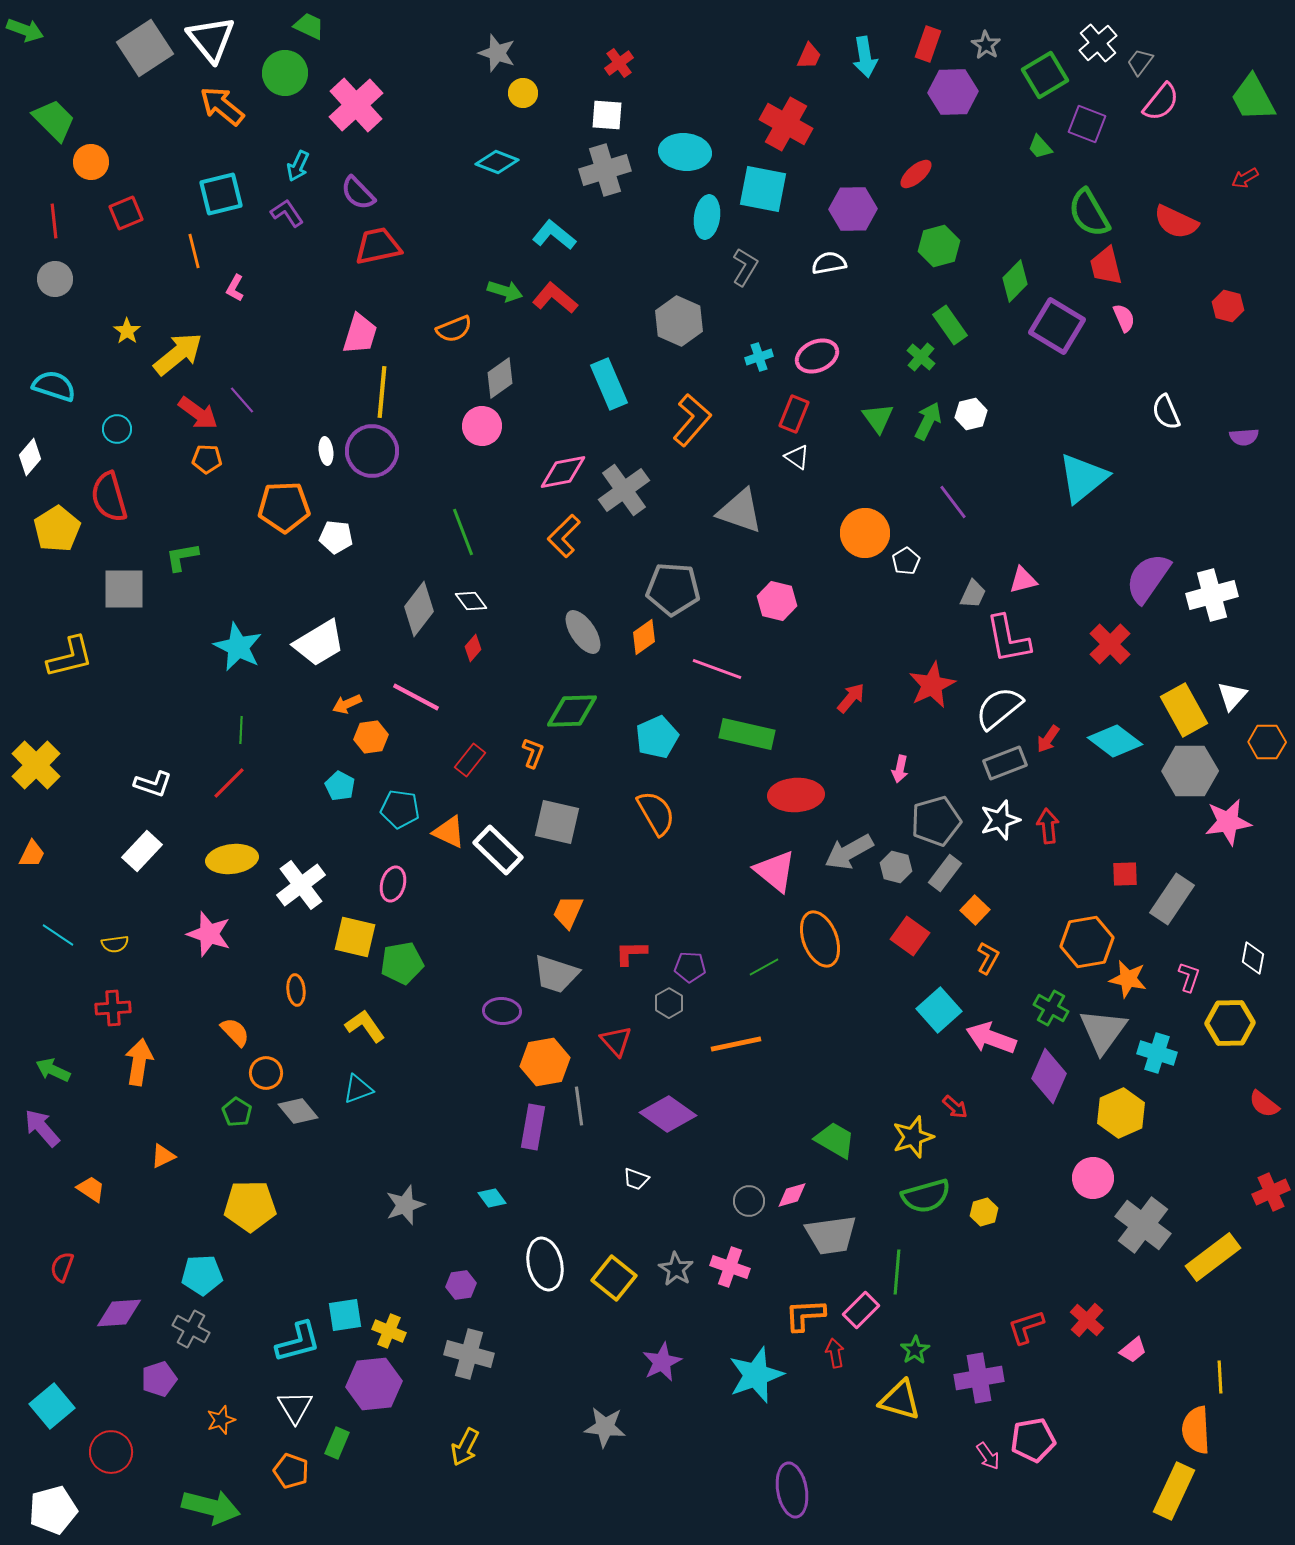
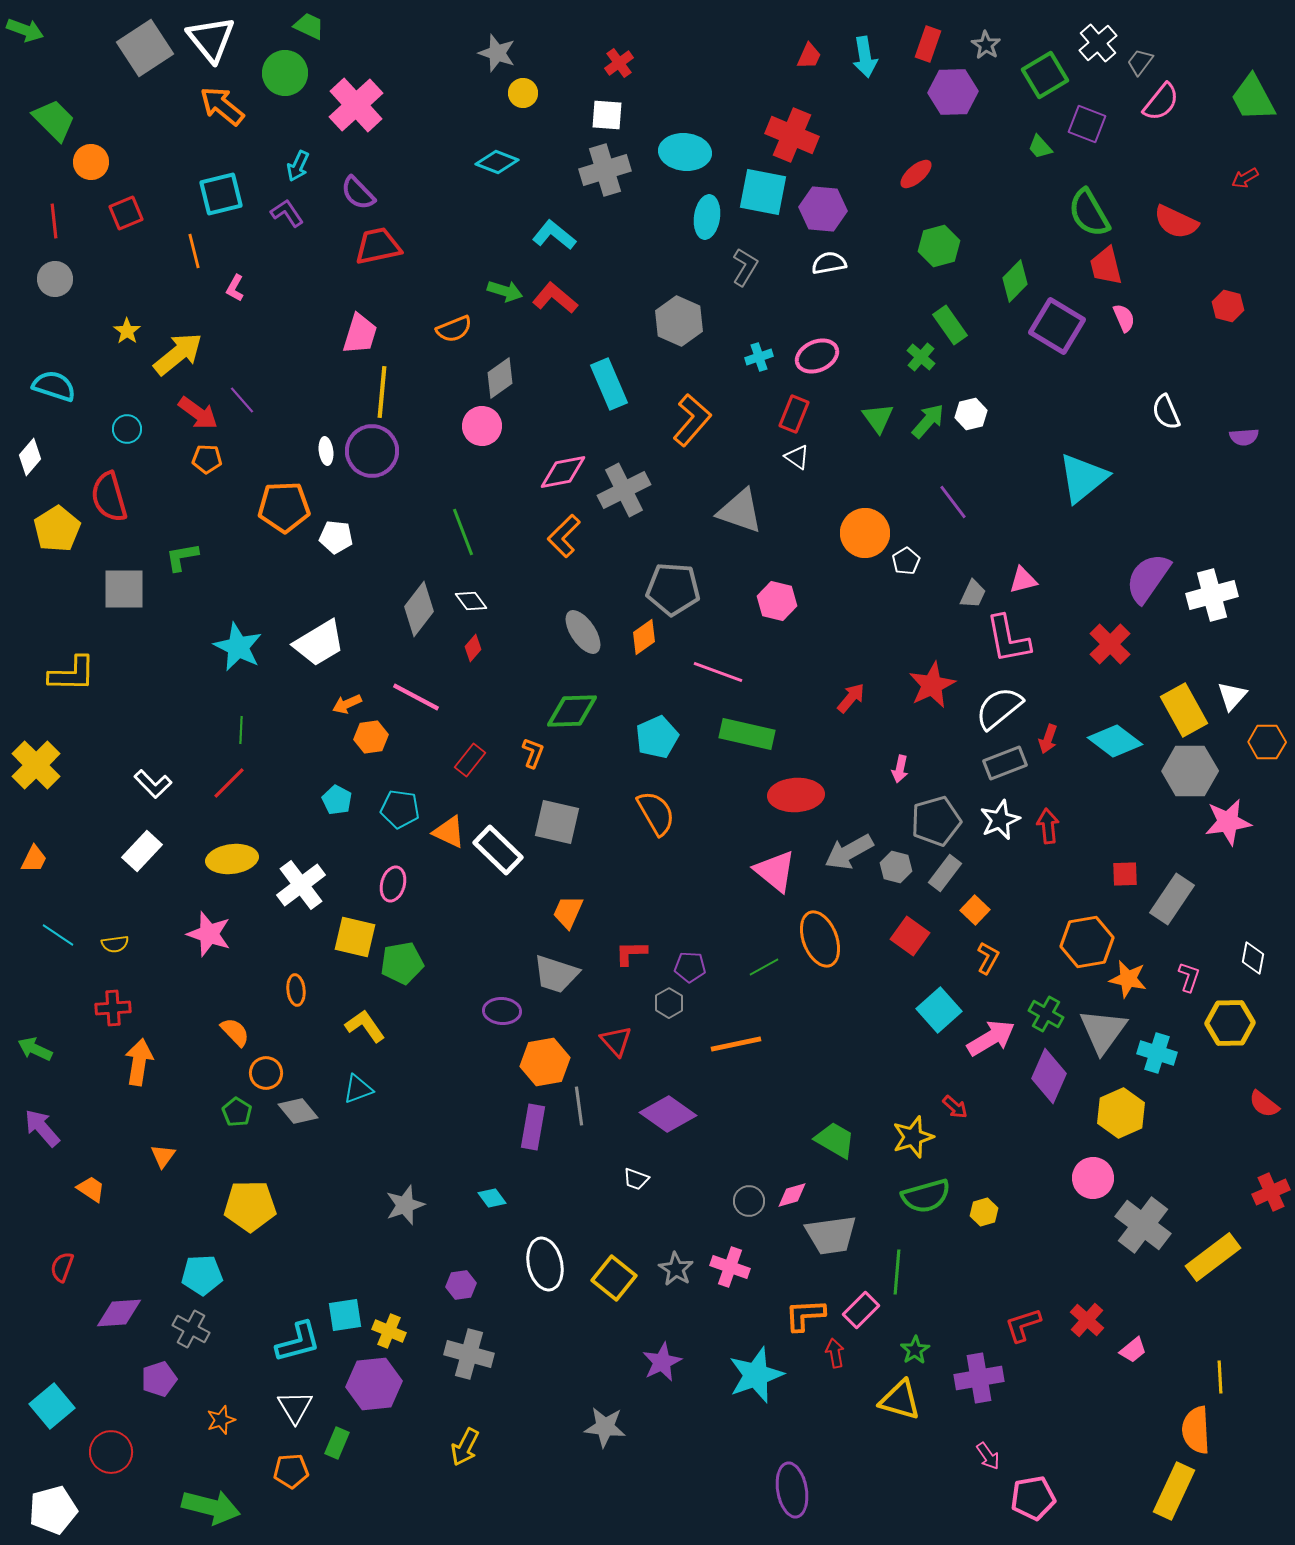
red cross at (786, 124): moved 6 px right, 11 px down; rotated 6 degrees counterclockwise
cyan square at (763, 189): moved 3 px down
purple hexagon at (853, 209): moved 30 px left; rotated 6 degrees clockwise
green arrow at (928, 421): rotated 15 degrees clockwise
cyan circle at (117, 429): moved 10 px right
gray cross at (624, 490): rotated 9 degrees clockwise
yellow L-shape at (70, 657): moved 2 px right, 17 px down; rotated 15 degrees clockwise
pink line at (717, 669): moved 1 px right, 3 px down
red arrow at (1048, 739): rotated 16 degrees counterclockwise
white L-shape at (153, 784): rotated 27 degrees clockwise
cyan pentagon at (340, 786): moved 3 px left, 14 px down
white star at (1000, 820): rotated 6 degrees counterclockwise
orange trapezoid at (32, 854): moved 2 px right, 5 px down
green cross at (1051, 1008): moved 5 px left, 6 px down
pink arrow at (991, 1038): rotated 129 degrees clockwise
green arrow at (53, 1070): moved 18 px left, 21 px up
orange triangle at (163, 1156): rotated 28 degrees counterclockwise
red L-shape at (1026, 1327): moved 3 px left, 2 px up
pink pentagon at (1033, 1440): moved 58 px down
orange pentagon at (291, 1471): rotated 24 degrees counterclockwise
